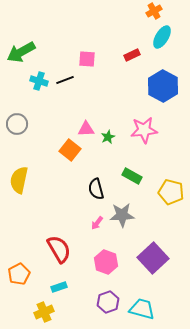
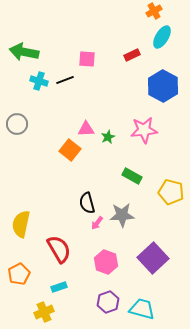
green arrow: moved 3 px right; rotated 40 degrees clockwise
yellow semicircle: moved 2 px right, 44 px down
black semicircle: moved 9 px left, 14 px down
